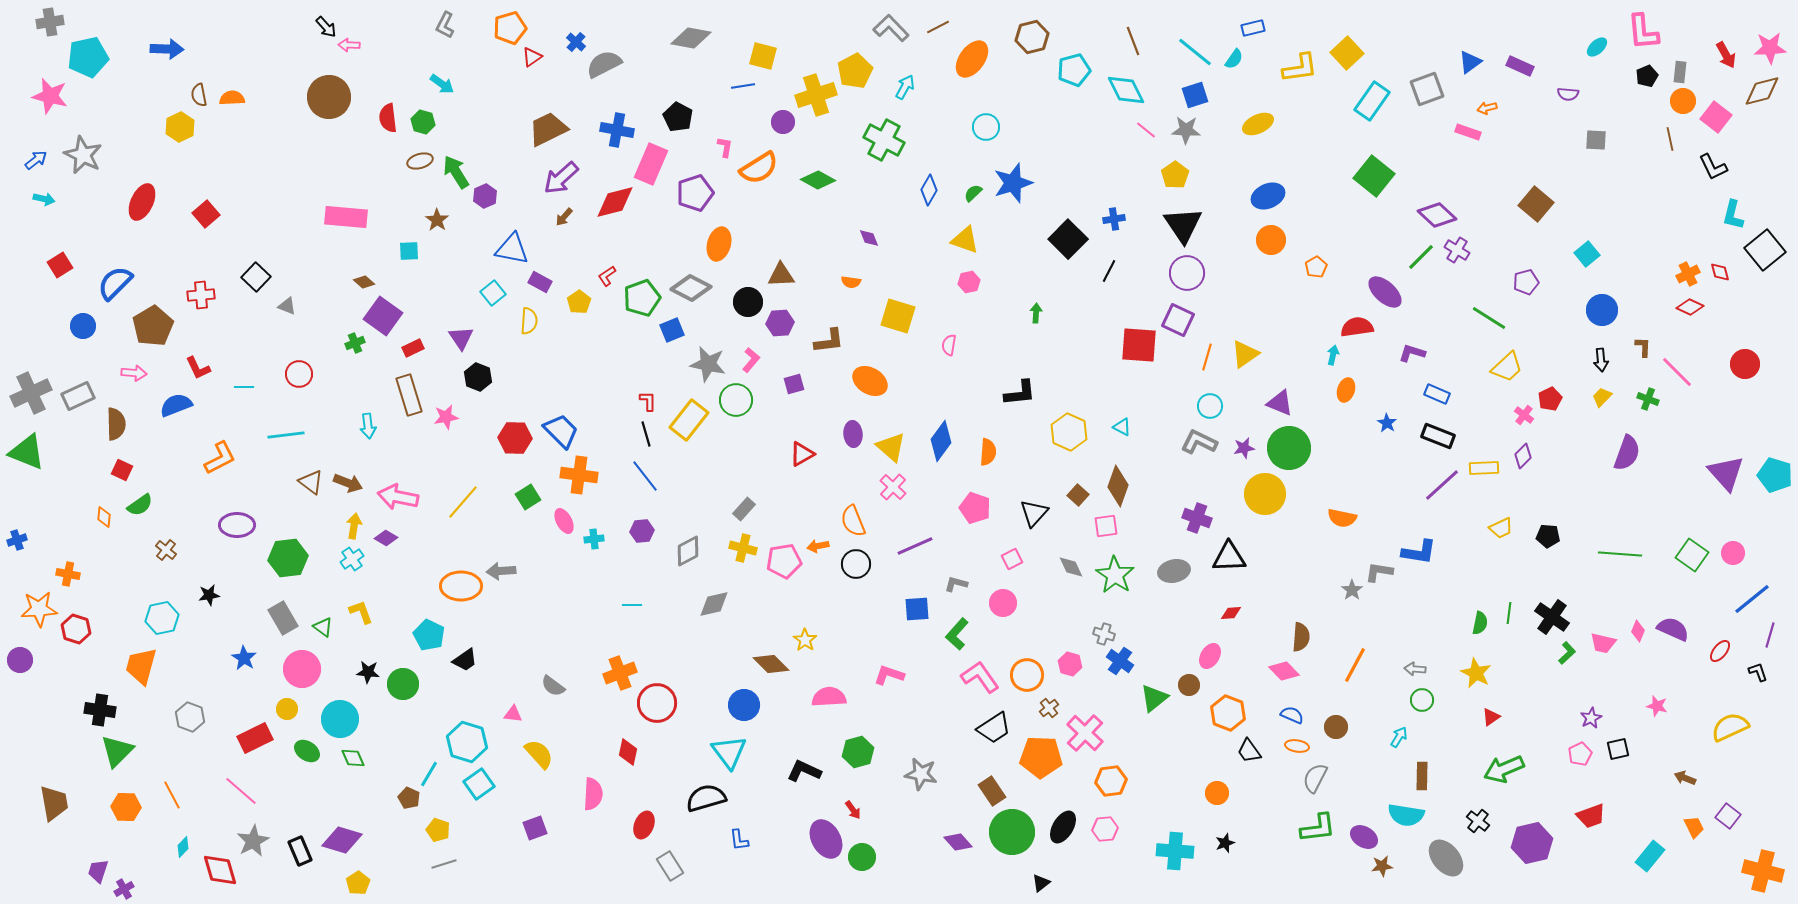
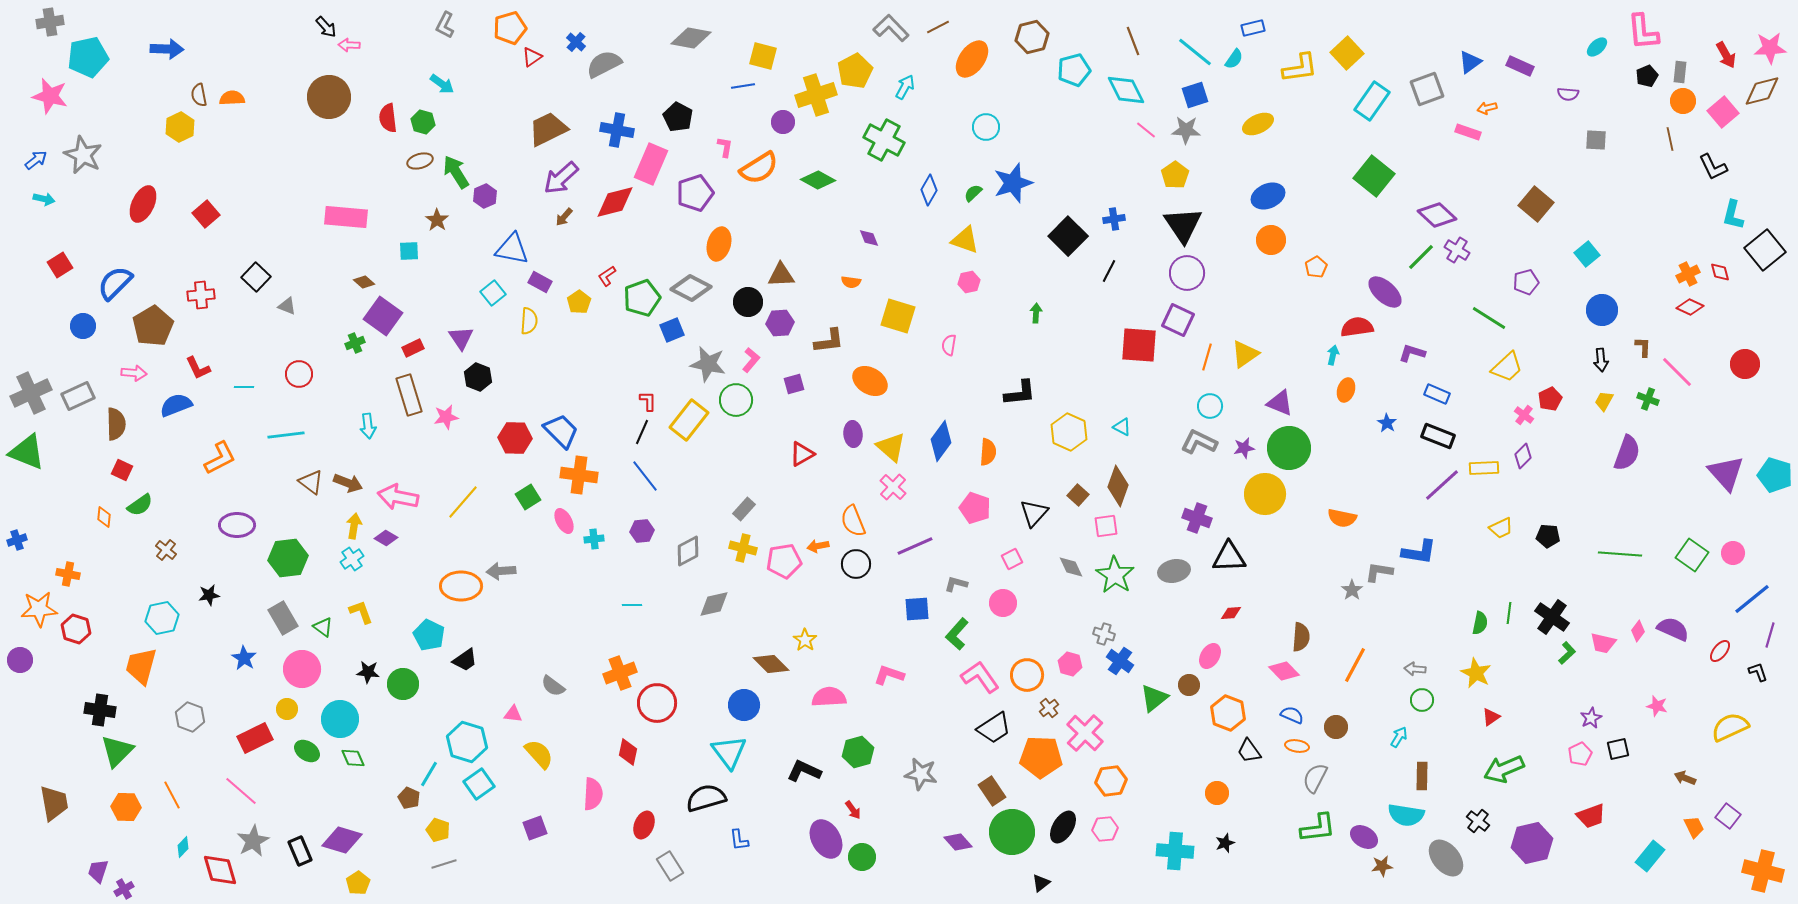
pink square at (1716, 117): moved 7 px right, 5 px up; rotated 12 degrees clockwise
red ellipse at (142, 202): moved 1 px right, 2 px down
black square at (1068, 239): moved 3 px up
yellow trapezoid at (1602, 397): moved 2 px right, 4 px down; rotated 15 degrees counterclockwise
black line at (646, 434): moved 4 px left, 2 px up; rotated 40 degrees clockwise
pink diamond at (1638, 631): rotated 15 degrees clockwise
